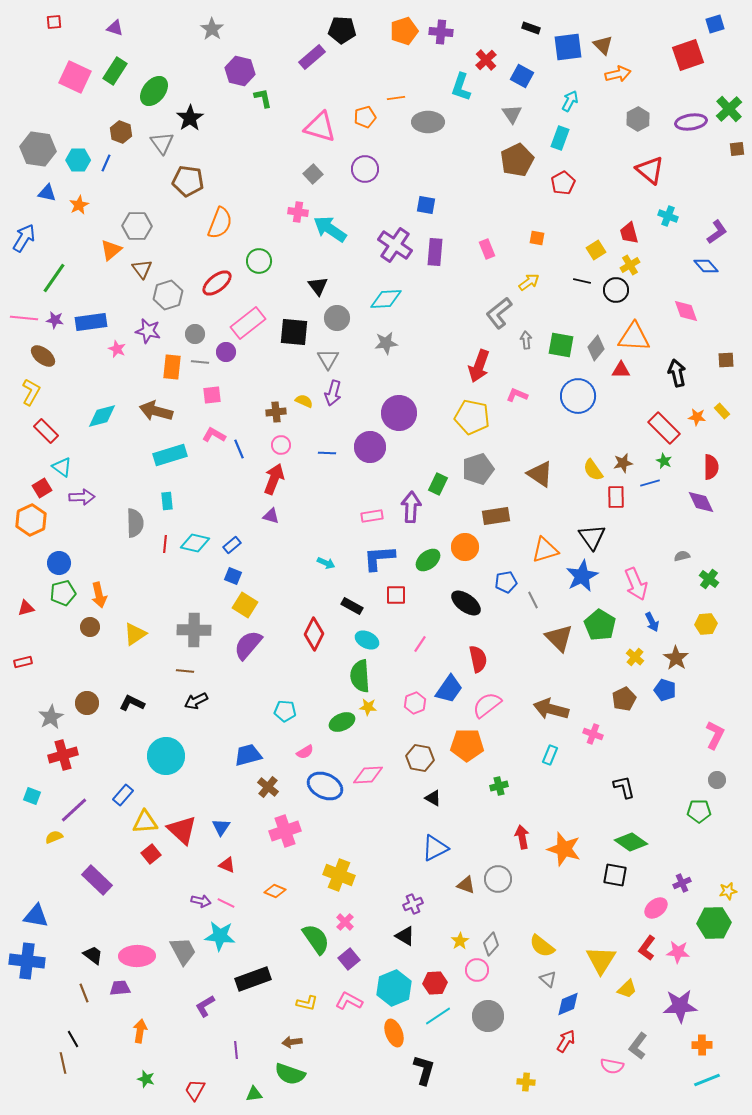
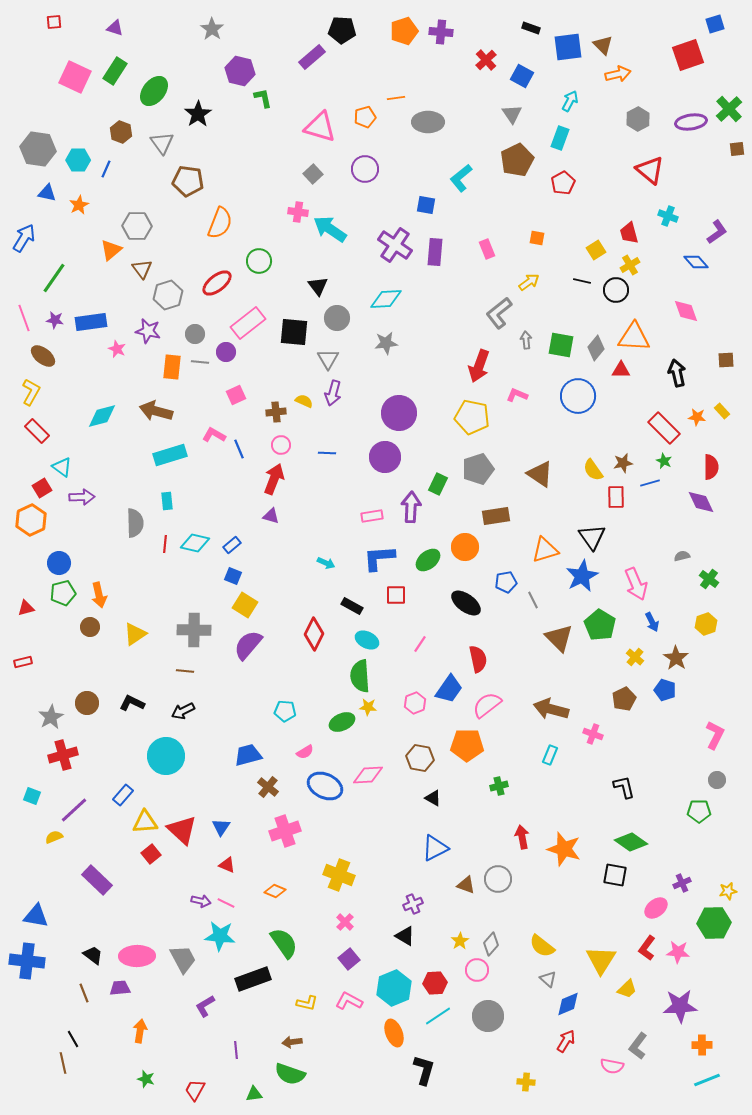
cyan L-shape at (461, 87): moved 91 px down; rotated 32 degrees clockwise
black star at (190, 118): moved 8 px right, 4 px up
blue line at (106, 163): moved 6 px down
blue diamond at (706, 266): moved 10 px left, 4 px up
pink line at (24, 318): rotated 64 degrees clockwise
pink square at (212, 395): moved 24 px right; rotated 18 degrees counterclockwise
red rectangle at (46, 431): moved 9 px left
purple circle at (370, 447): moved 15 px right, 10 px down
yellow hexagon at (706, 624): rotated 15 degrees counterclockwise
black arrow at (196, 701): moved 13 px left, 10 px down
green semicircle at (316, 939): moved 32 px left, 4 px down
gray trapezoid at (183, 951): moved 8 px down
